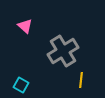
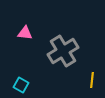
pink triangle: moved 7 px down; rotated 35 degrees counterclockwise
yellow line: moved 11 px right
